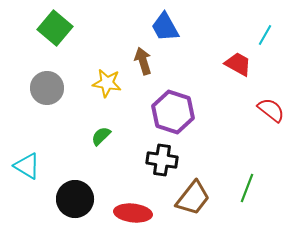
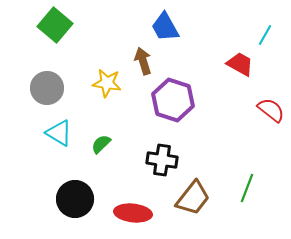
green square: moved 3 px up
red trapezoid: moved 2 px right
purple hexagon: moved 12 px up
green semicircle: moved 8 px down
cyan triangle: moved 32 px right, 33 px up
